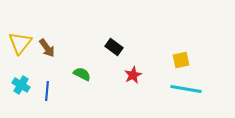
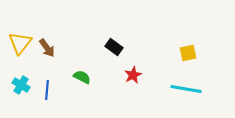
yellow square: moved 7 px right, 7 px up
green semicircle: moved 3 px down
blue line: moved 1 px up
